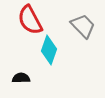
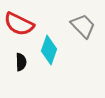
red semicircle: moved 11 px left, 4 px down; rotated 36 degrees counterclockwise
black semicircle: moved 16 px up; rotated 90 degrees clockwise
